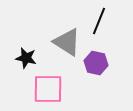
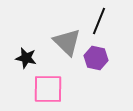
gray triangle: rotated 12 degrees clockwise
purple hexagon: moved 5 px up
